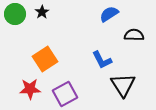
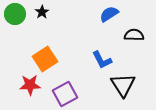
red star: moved 4 px up
